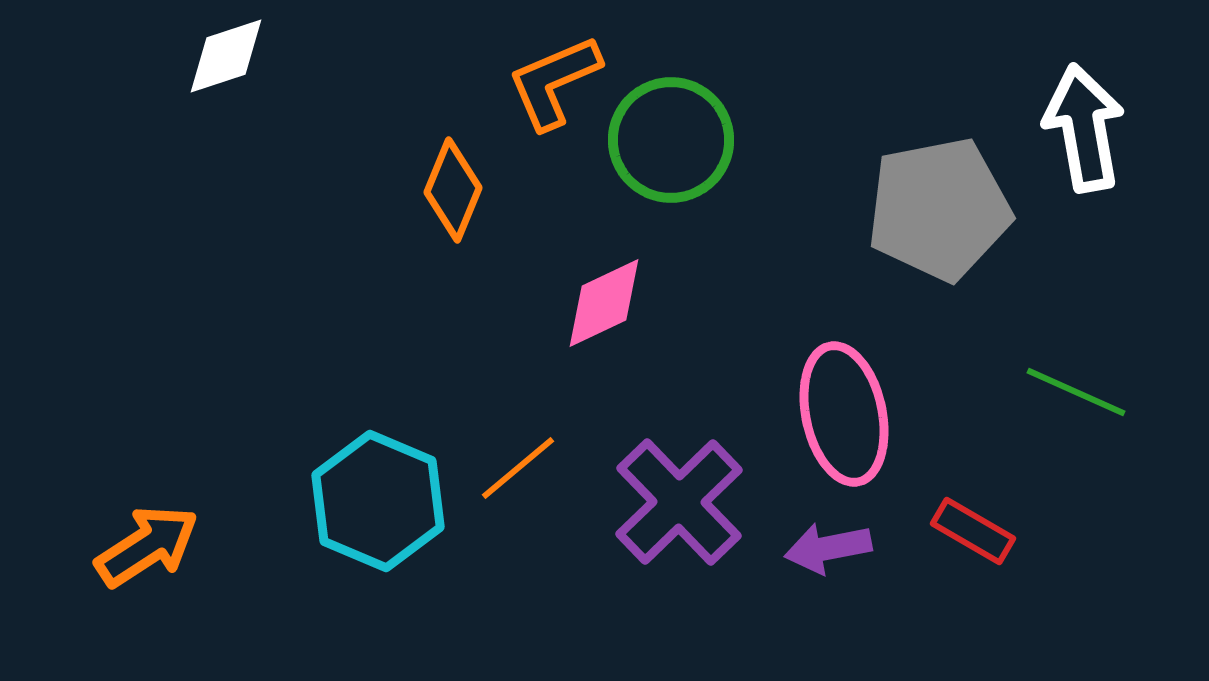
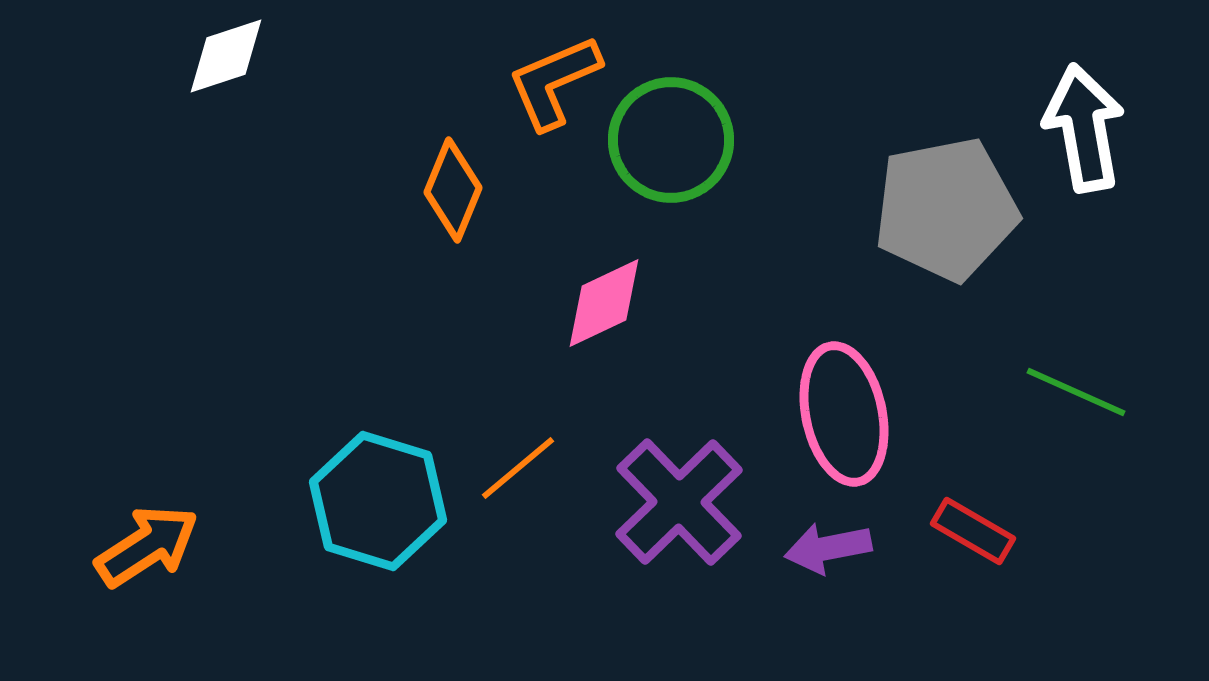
gray pentagon: moved 7 px right
cyan hexagon: rotated 6 degrees counterclockwise
